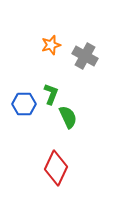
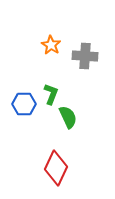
orange star: rotated 24 degrees counterclockwise
gray cross: rotated 25 degrees counterclockwise
